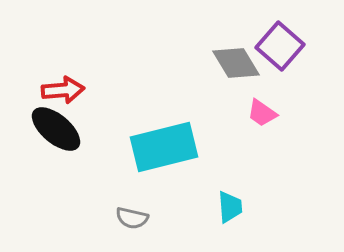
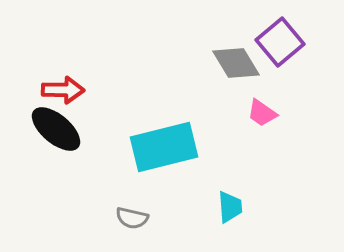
purple square: moved 4 px up; rotated 9 degrees clockwise
red arrow: rotated 6 degrees clockwise
